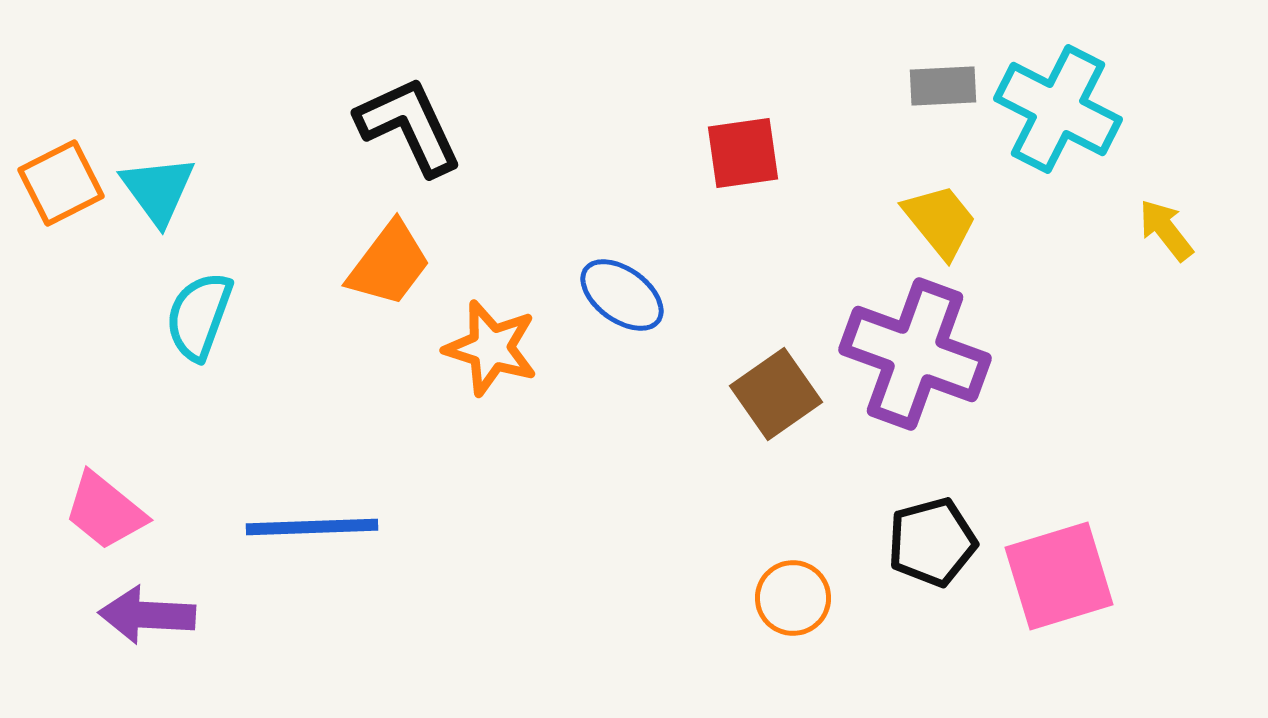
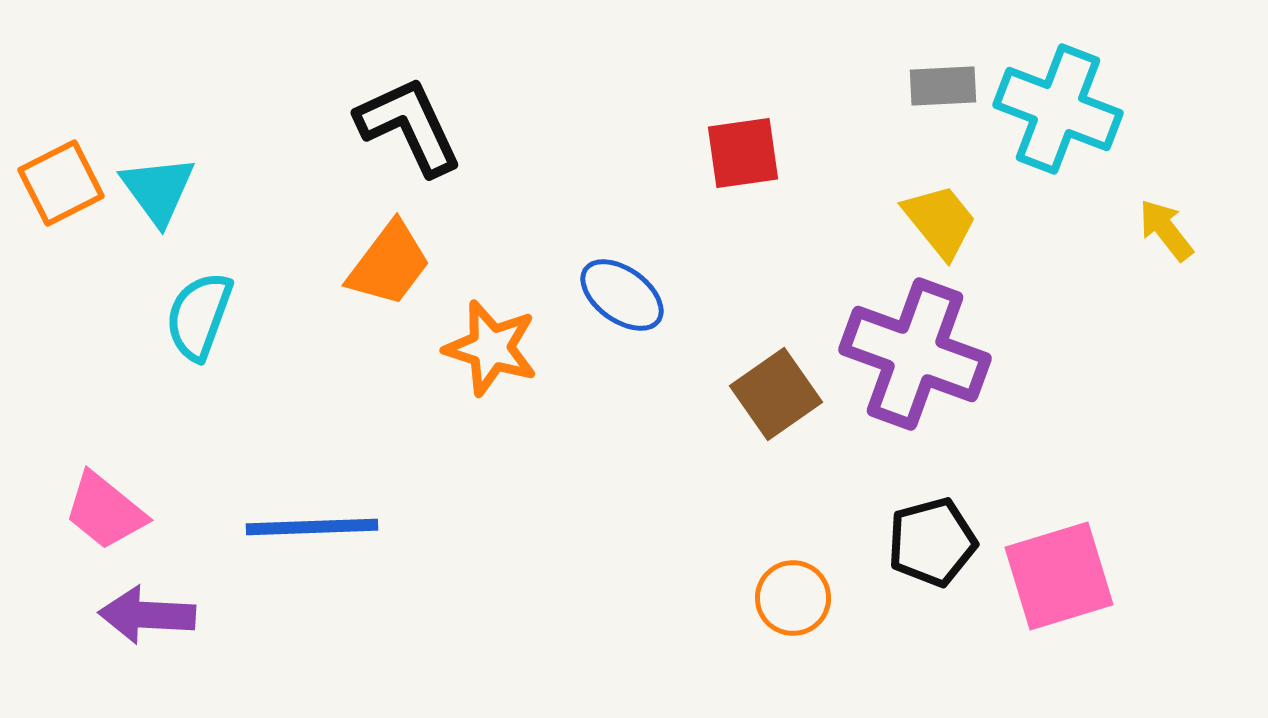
cyan cross: rotated 6 degrees counterclockwise
